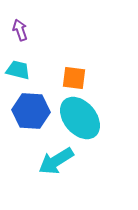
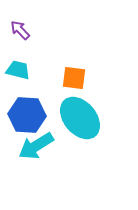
purple arrow: rotated 25 degrees counterclockwise
blue hexagon: moved 4 px left, 4 px down
cyan arrow: moved 20 px left, 15 px up
